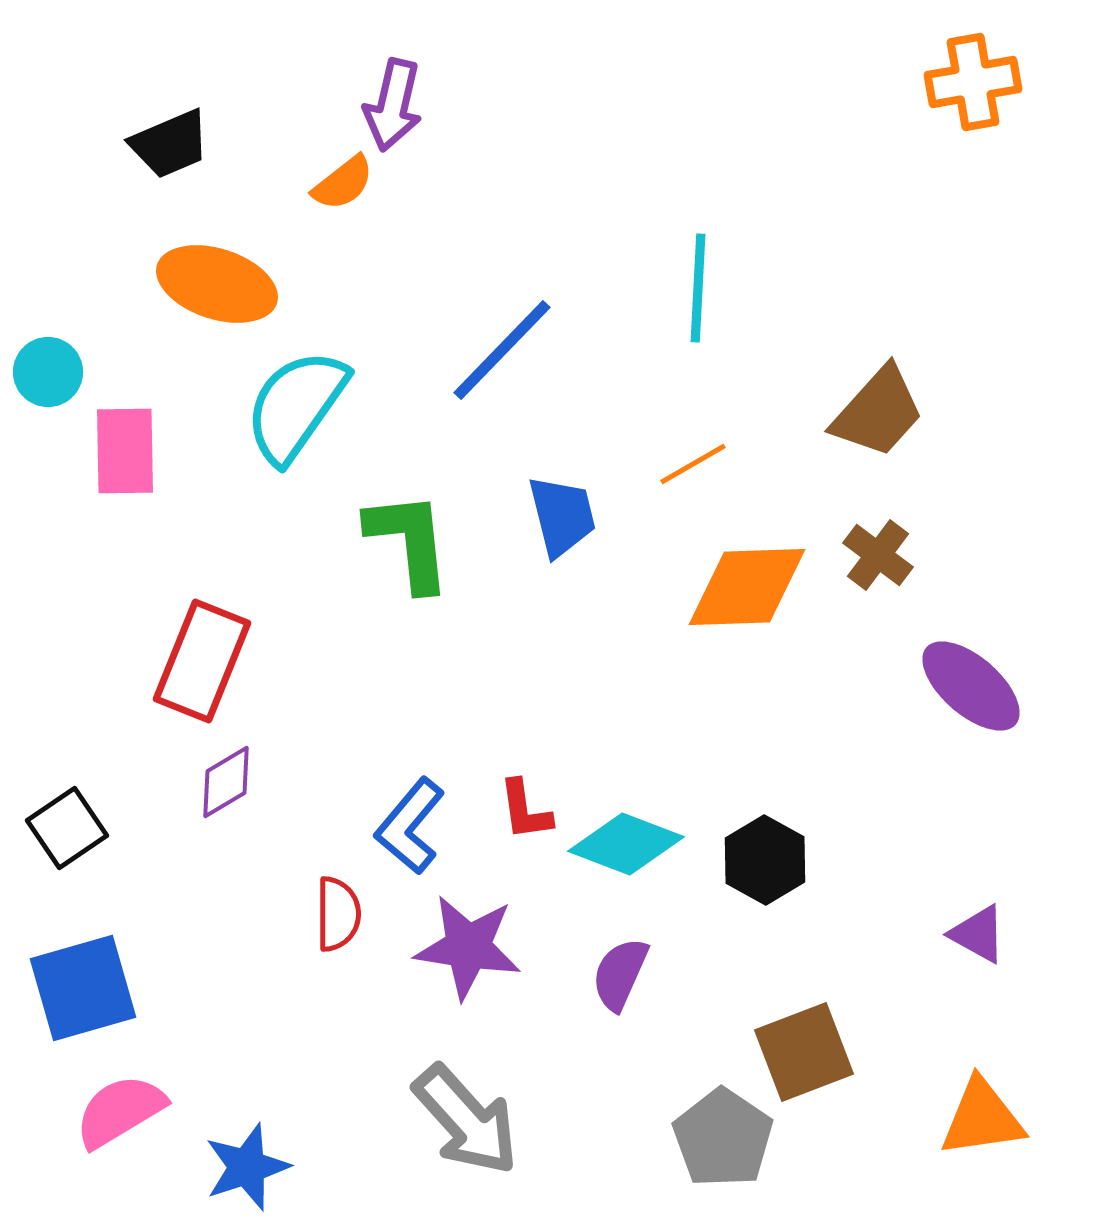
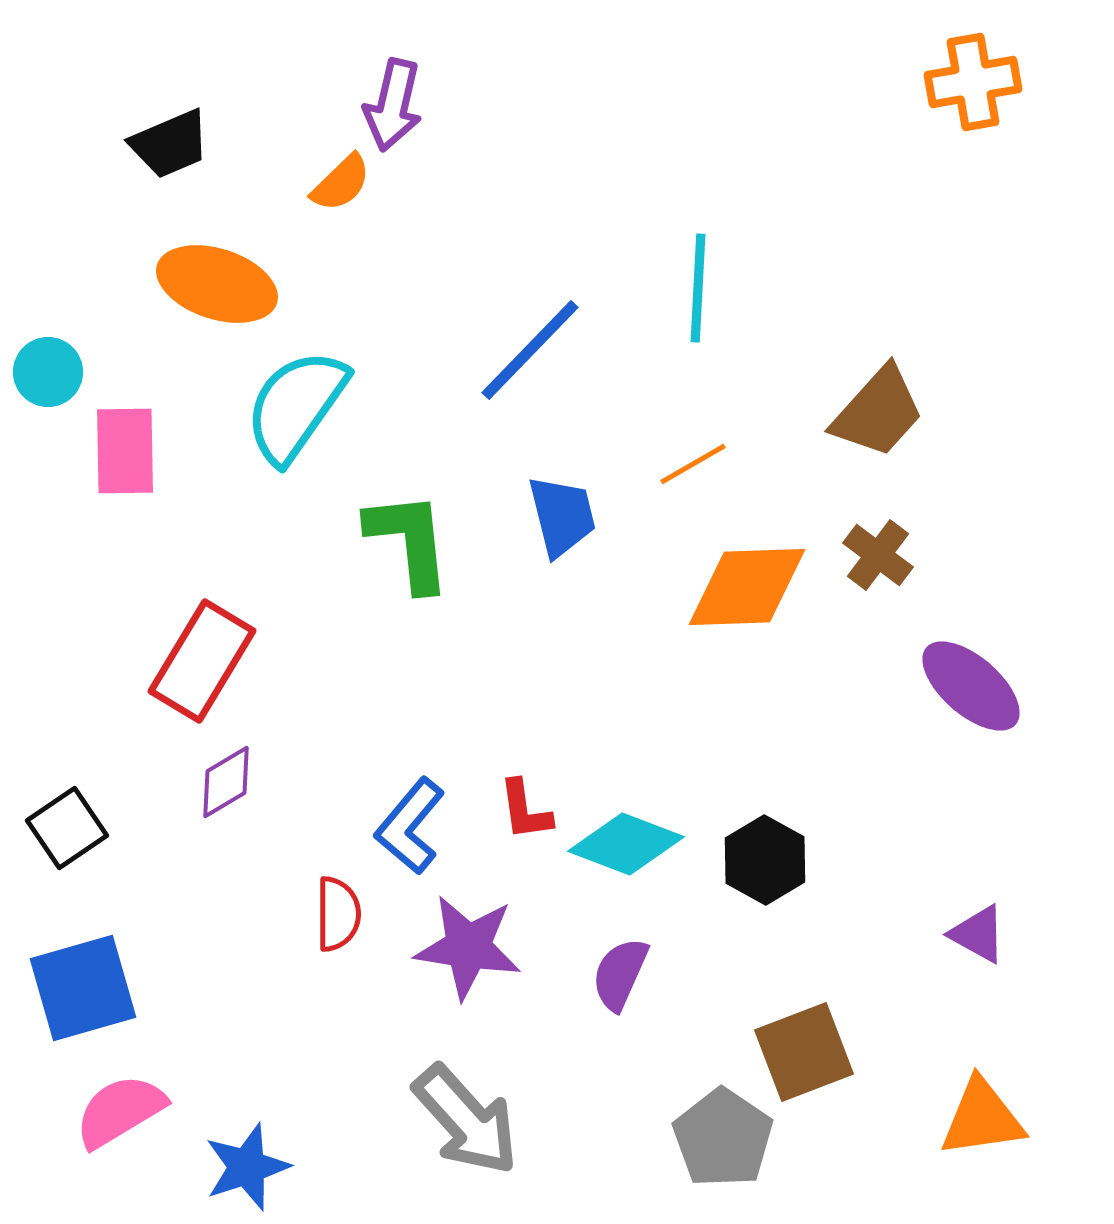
orange semicircle: moved 2 px left; rotated 6 degrees counterclockwise
blue line: moved 28 px right
red rectangle: rotated 9 degrees clockwise
